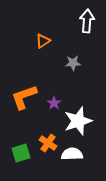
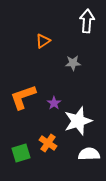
orange L-shape: moved 1 px left
white semicircle: moved 17 px right
